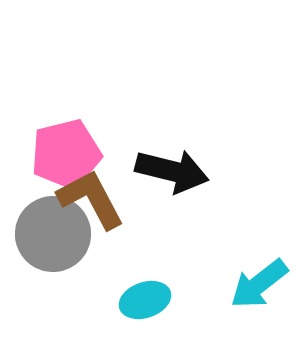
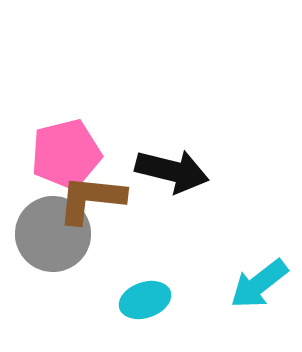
brown L-shape: rotated 56 degrees counterclockwise
